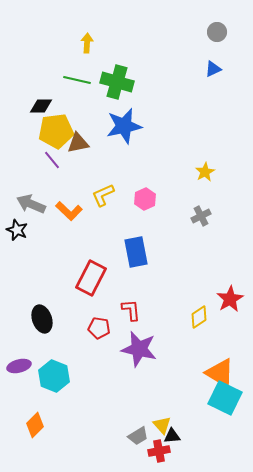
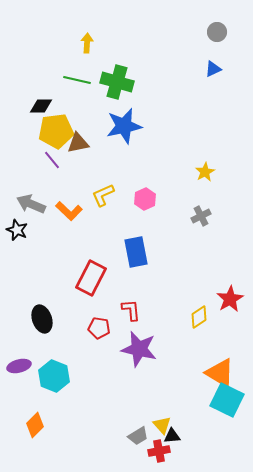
cyan square: moved 2 px right, 2 px down
